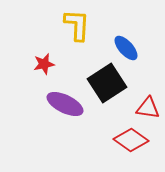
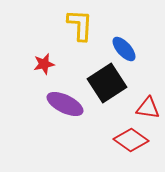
yellow L-shape: moved 3 px right
blue ellipse: moved 2 px left, 1 px down
